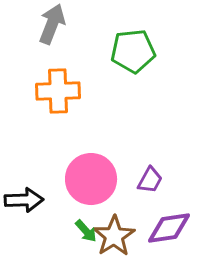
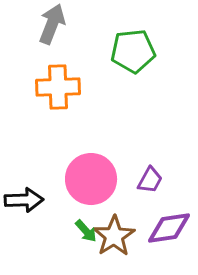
orange cross: moved 4 px up
